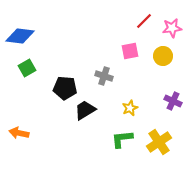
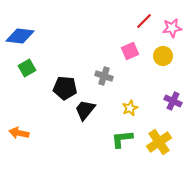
pink square: rotated 12 degrees counterclockwise
black trapezoid: rotated 20 degrees counterclockwise
